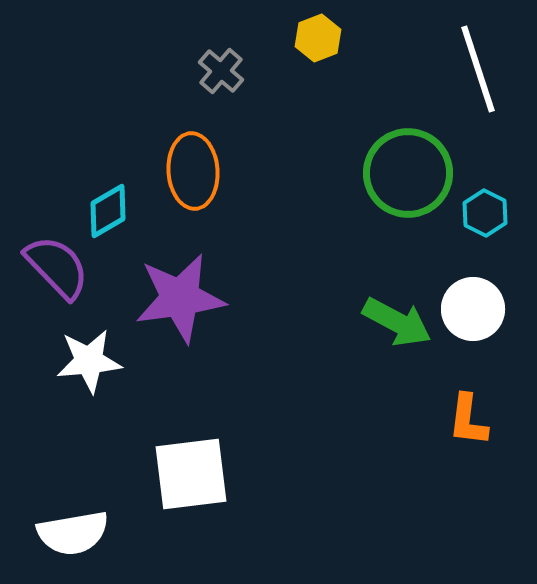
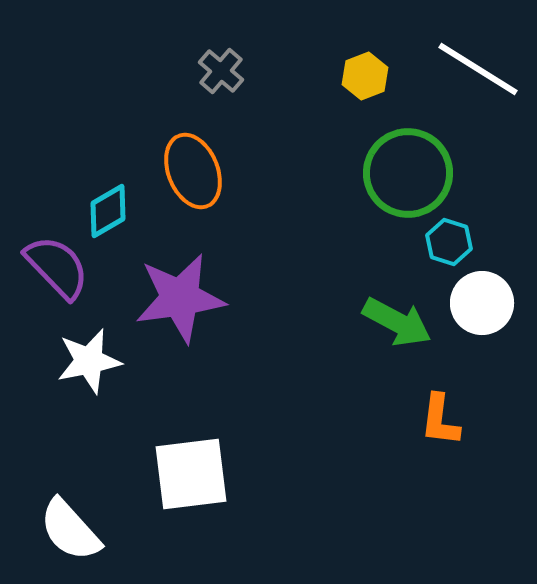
yellow hexagon: moved 47 px right, 38 px down
white line: rotated 40 degrees counterclockwise
orange ellipse: rotated 18 degrees counterclockwise
cyan hexagon: moved 36 px left, 29 px down; rotated 9 degrees counterclockwise
white circle: moved 9 px right, 6 px up
white star: rotated 6 degrees counterclockwise
orange L-shape: moved 28 px left
white semicircle: moved 3 px left, 3 px up; rotated 58 degrees clockwise
